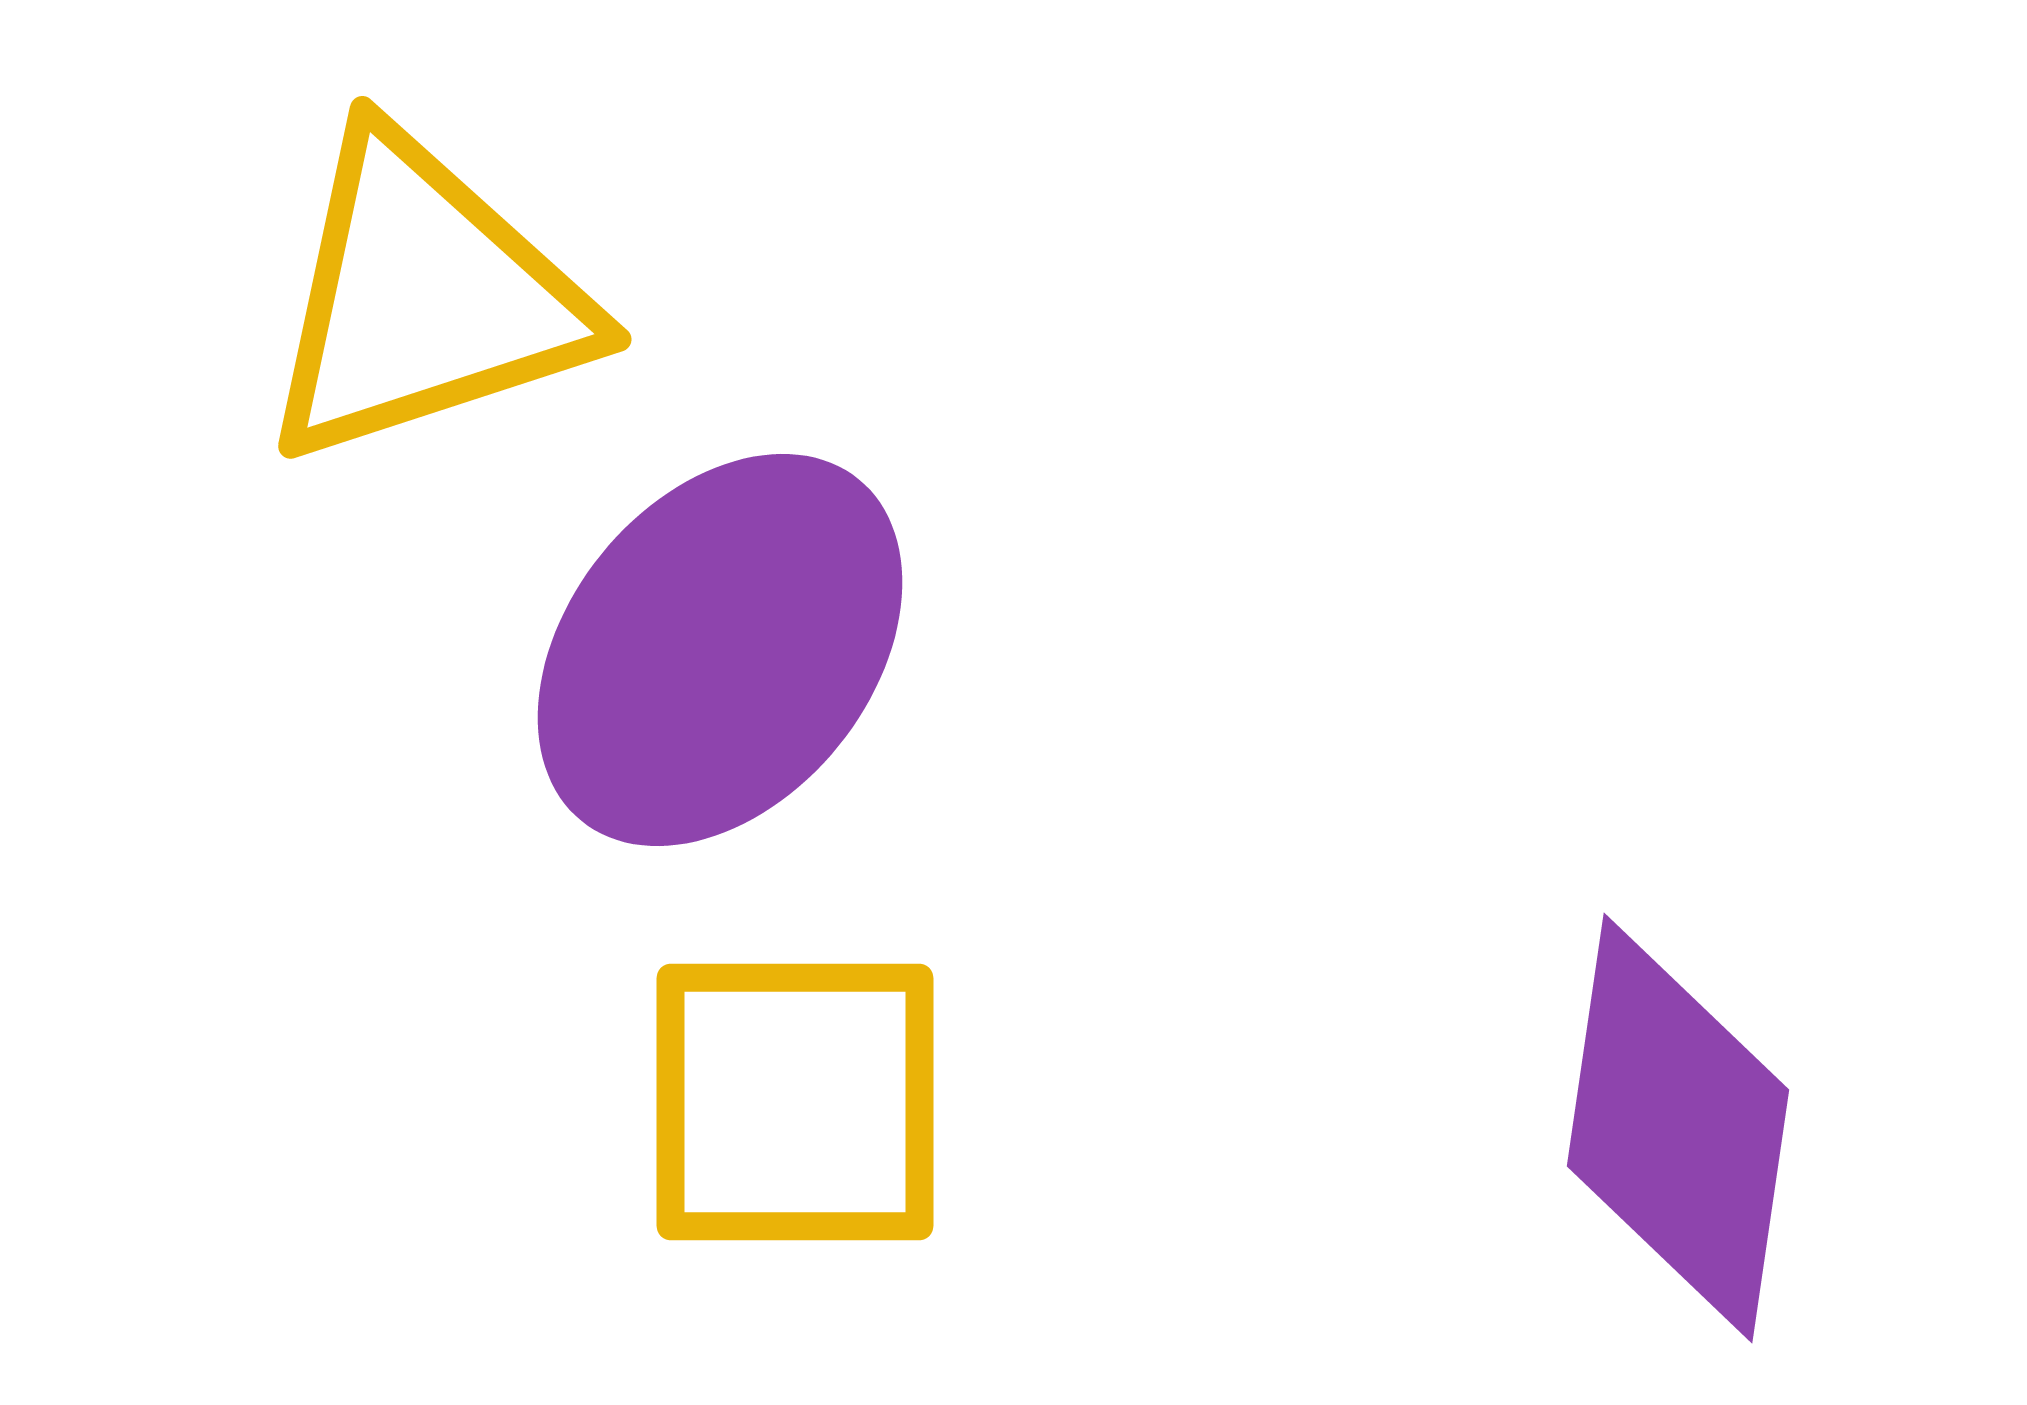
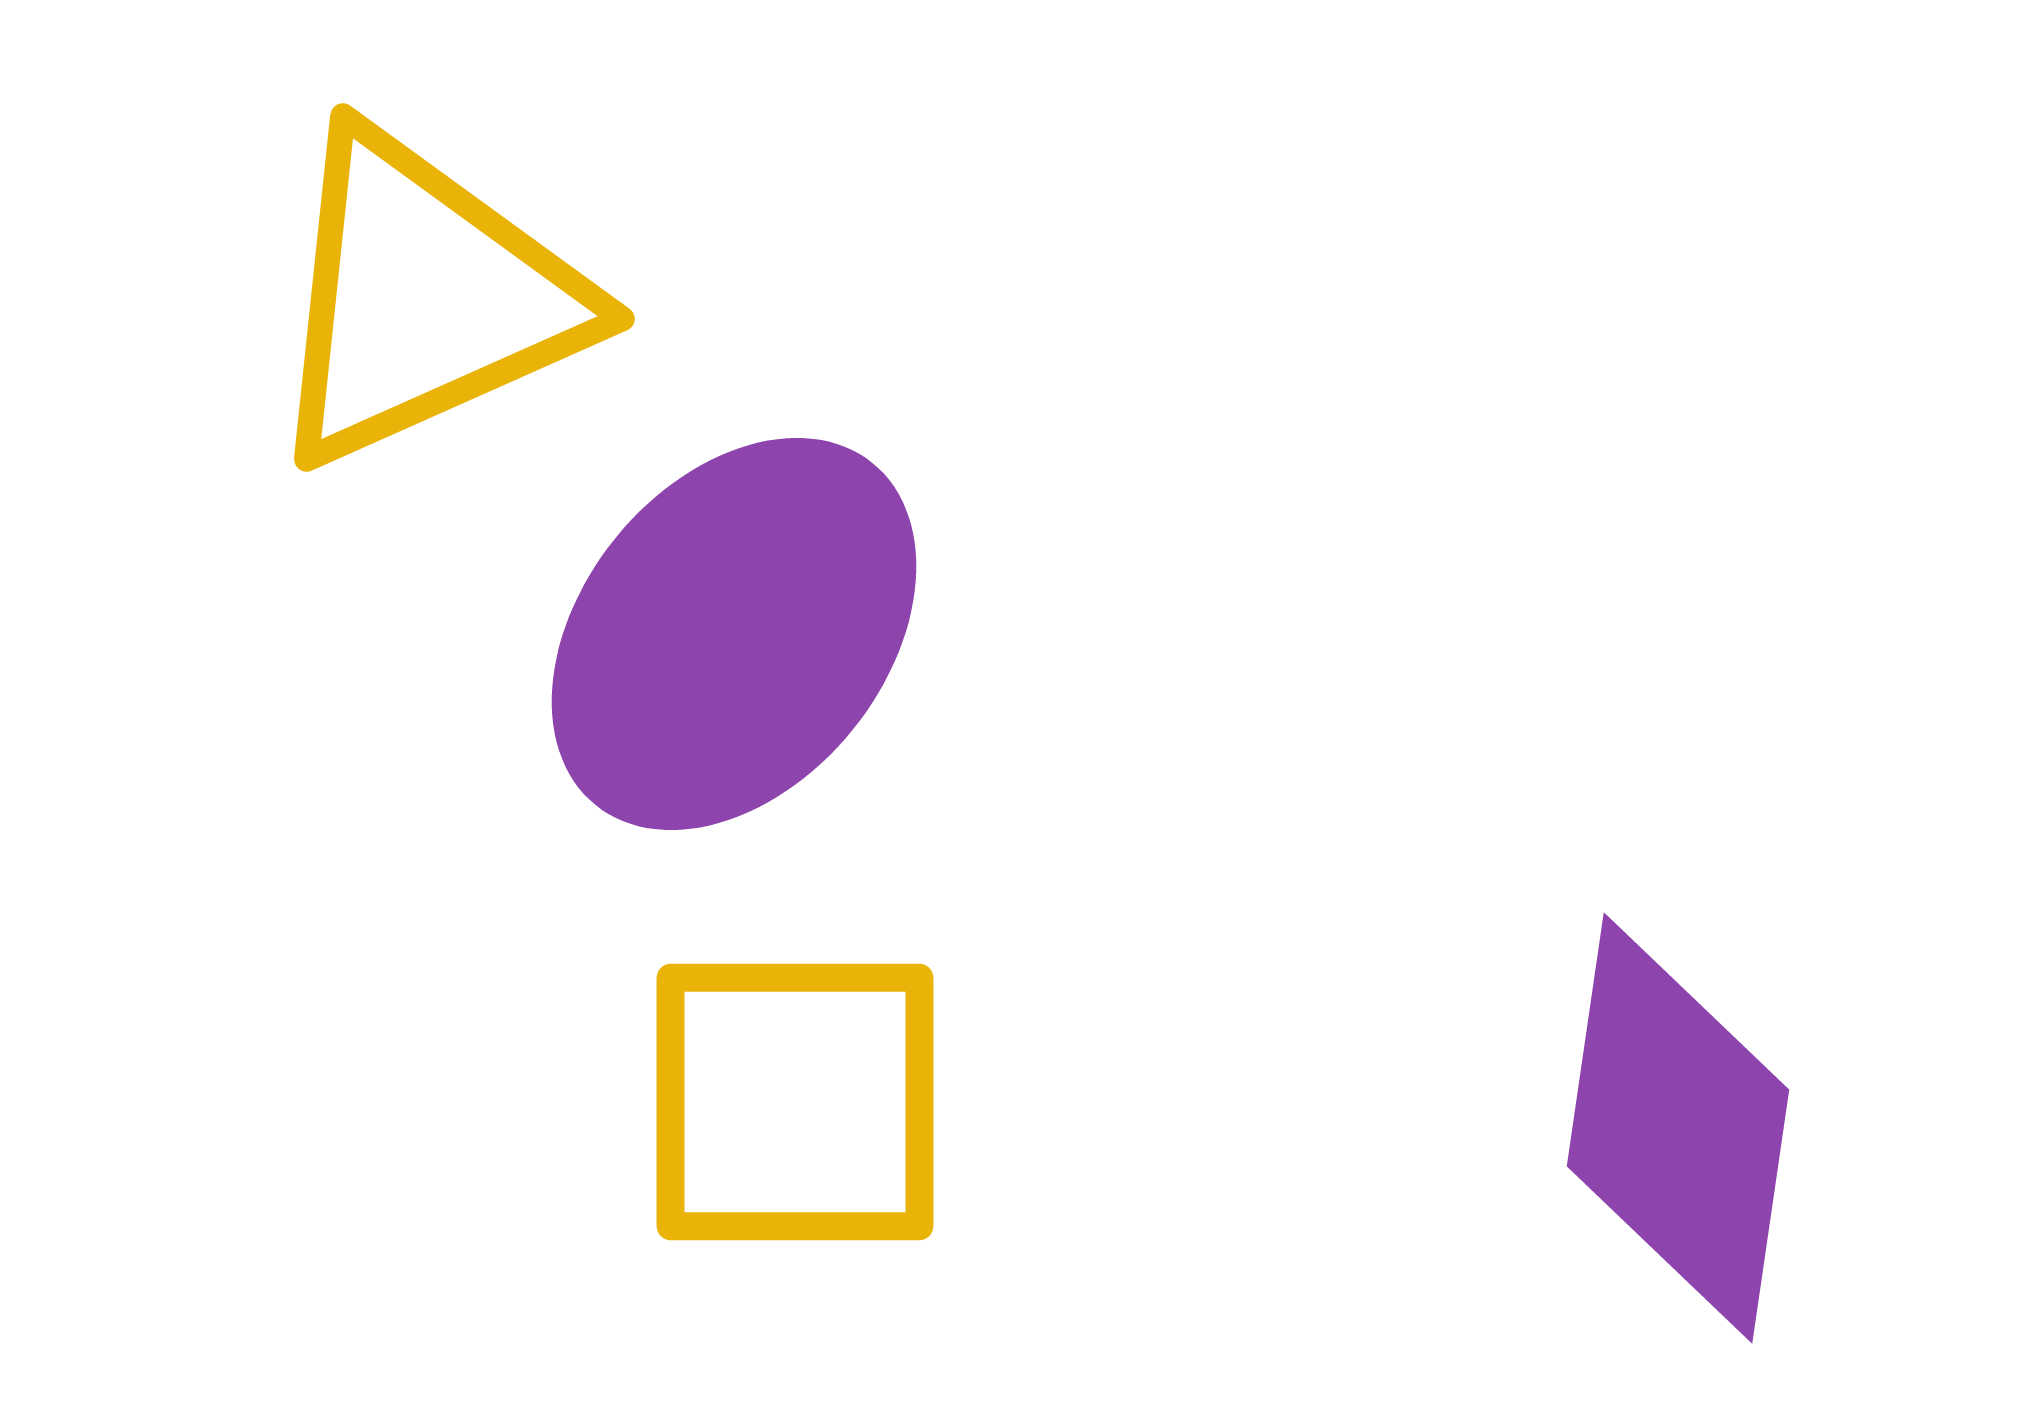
yellow triangle: rotated 6 degrees counterclockwise
purple ellipse: moved 14 px right, 16 px up
